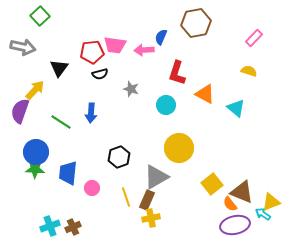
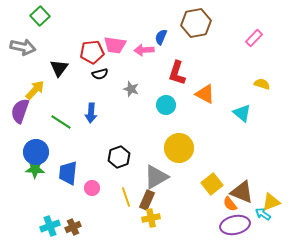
yellow semicircle: moved 13 px right, 13 px down
cyan triangle: moved 6 px right, 5 px down
